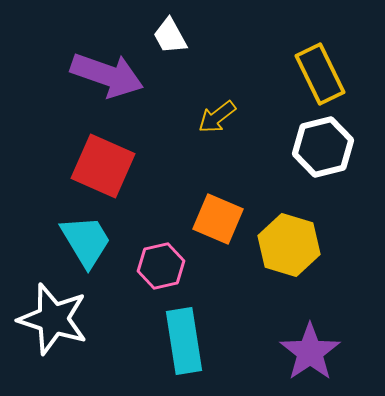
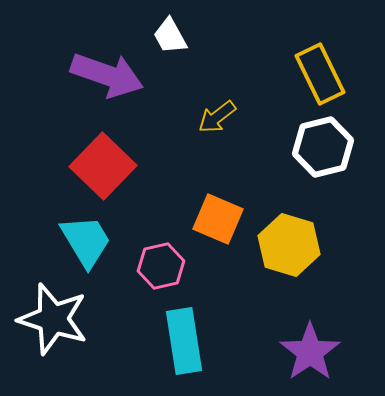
red square: rotated 20 degrees clockwise
